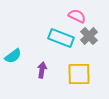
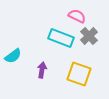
yellow square: rotated 20 degrees clockwise
